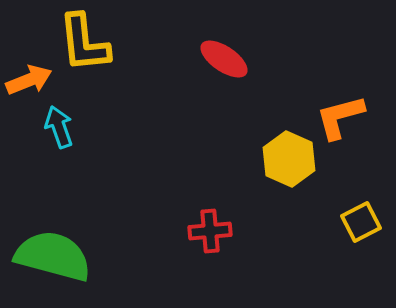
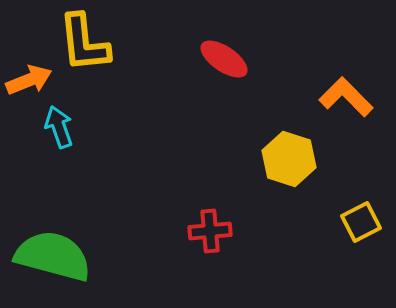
orange L-shape: moved 6 px right, 20 px up; rotated 60 degrees clockwise
yellow hexagon: rotated 6 degrees counterclockwise
